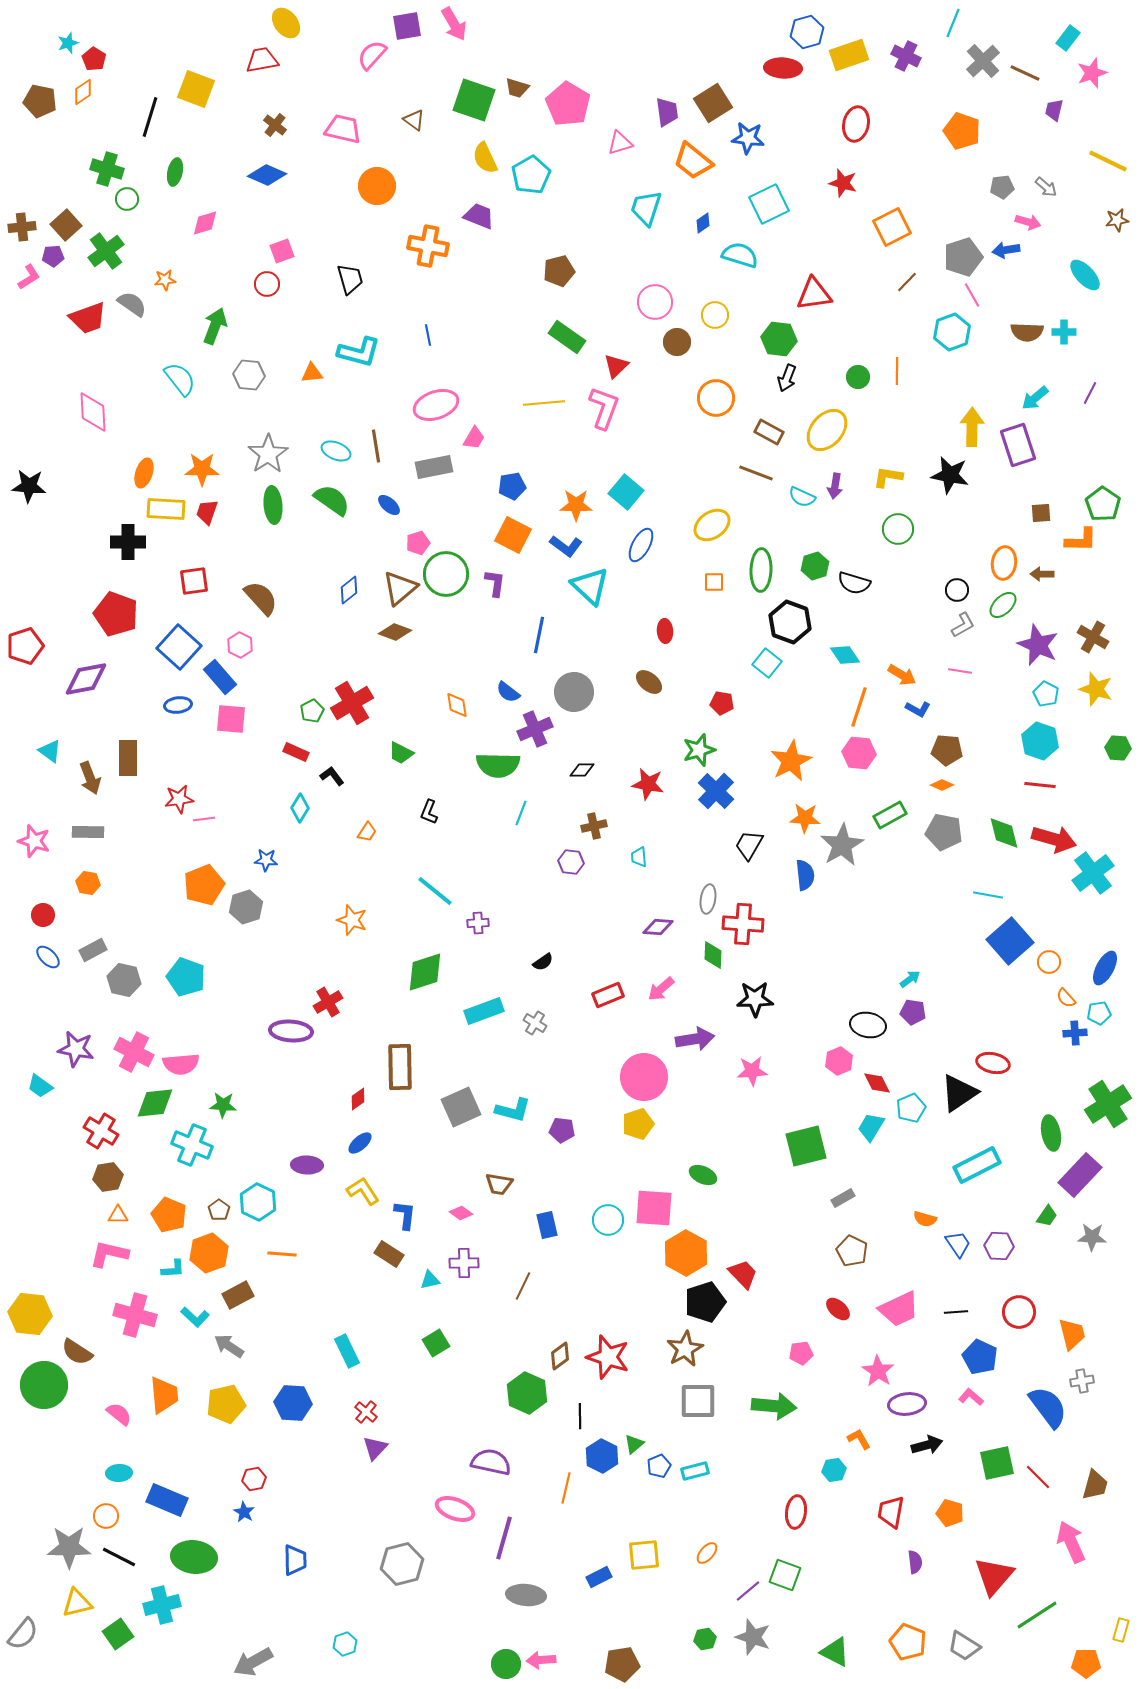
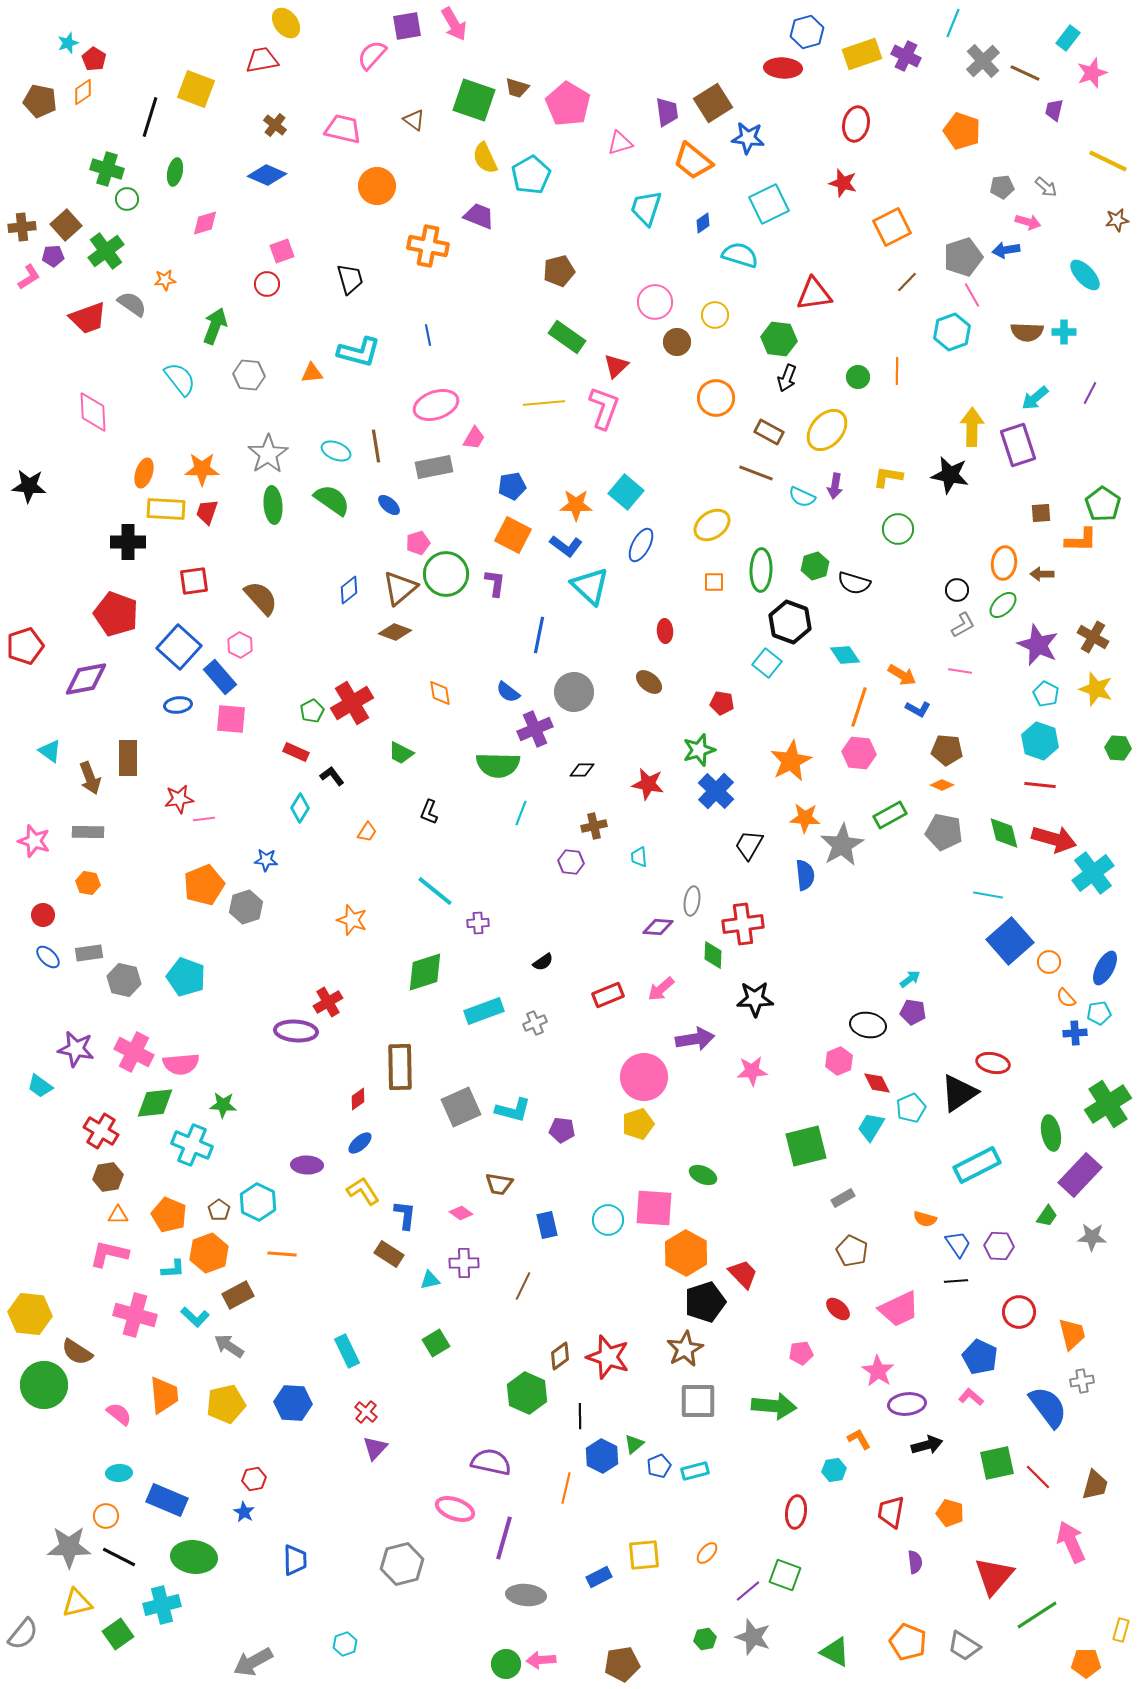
yellow rectangle at (849, 55): moved 13 px right, 1 px up
orange diamond at (457, 705): moved 17 px left, 12 px up
gray ellipse at (708, 899): moved 16 px left, 2 px down
red cross at (743, 924): rotated 12 degrees counterclockwise
gray rectangle at (93, 950): moved 4 px left, 3 px down; rotated 20 degrees clockwise
gray cross at (535, 1023): rotated 35 degrees clockwise
purple ellipse at (291, 1031): moved 5 px right
black line at (956, 1312): moved 31 px up
